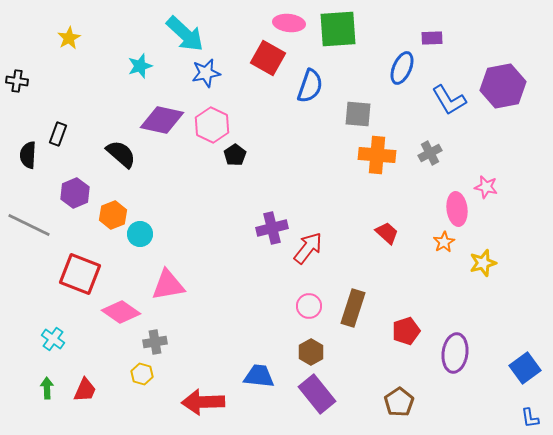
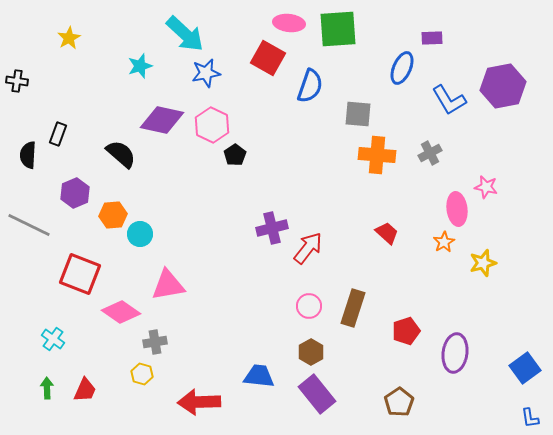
orange hexagon at (113, 215): rotated 16 degrees clockwise
red arrow at (203, 402): moved 4 px left
